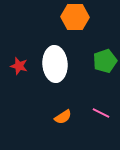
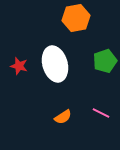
orange hexagon: moved 1 px right, 1 px down; rotated 12 degrees counterclockwise
white ellipse: rotated 12 degrees counterclockwise
